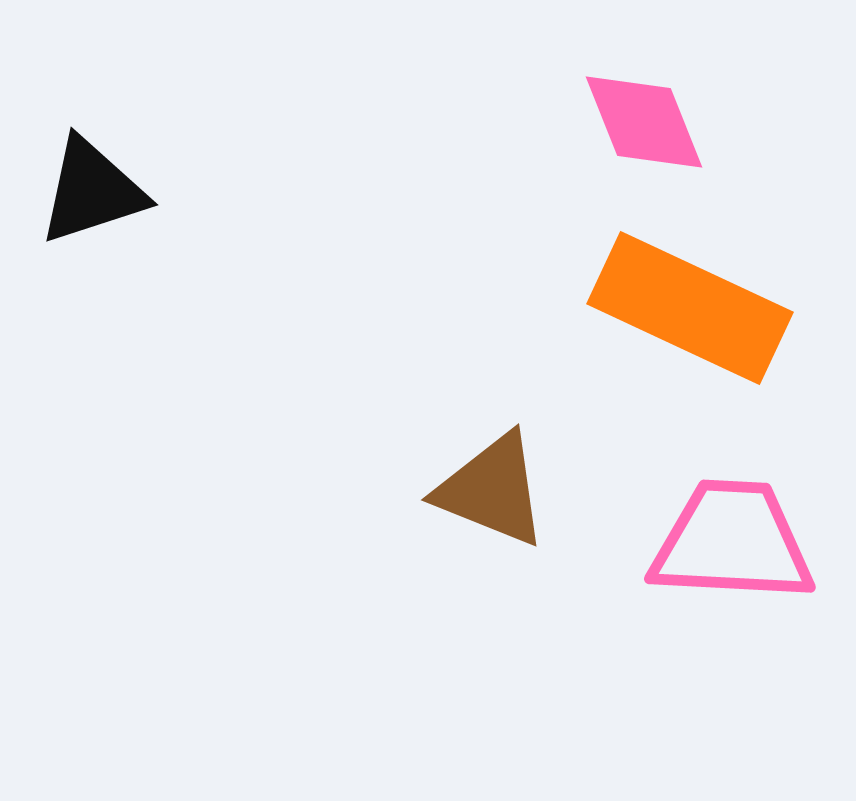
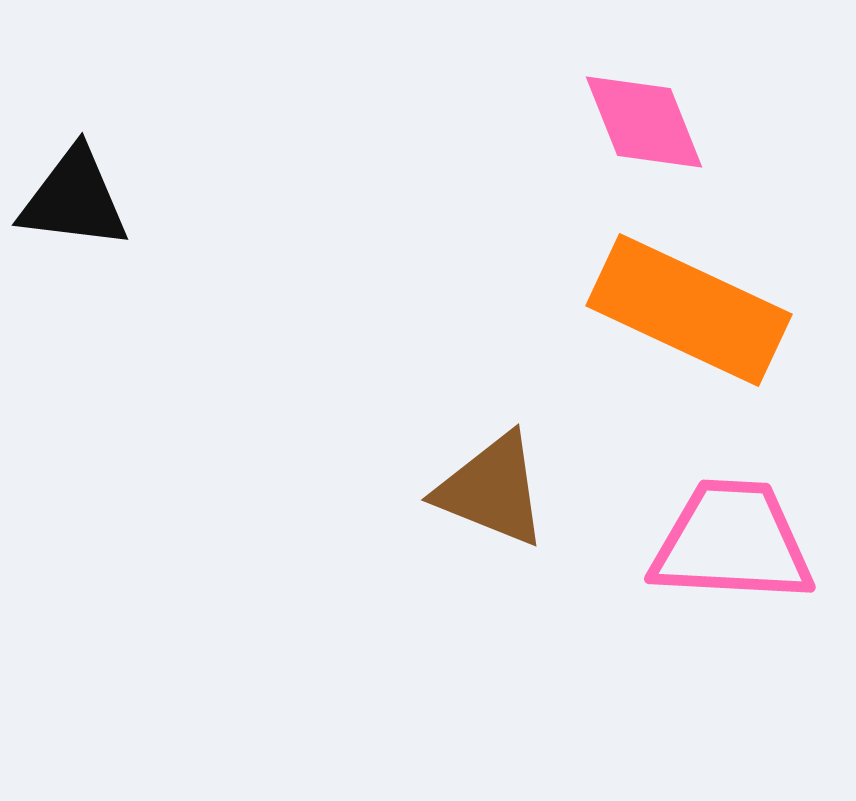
black triangle: moved 18 px left, 8 px down; rotated 25 degrees clockwise
orange rectangle: moved 1 px left, 2 px down
